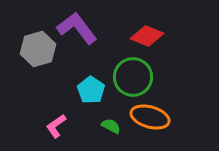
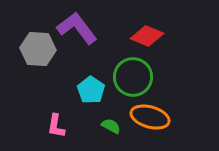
gray hexagon: rotated 20 degrees clockwise
pink L-shape: rotated 45 degrees counterclockwise
